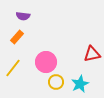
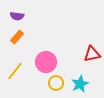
purple semicircle: moved 6 px left
yellow line: moved 2 px right, 3 px down
yellow circle: moved 1 px down
